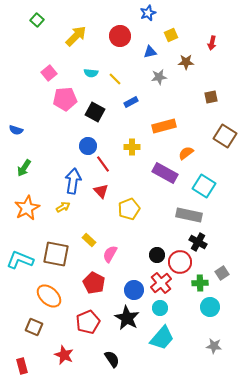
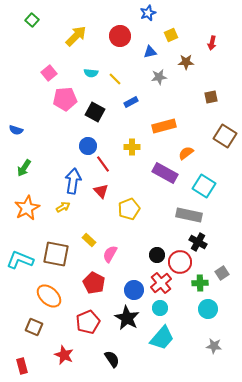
green square at (37, 20): moved 5 px left
cyan circle at (210, 307): moved 2 px left, 2 px down
